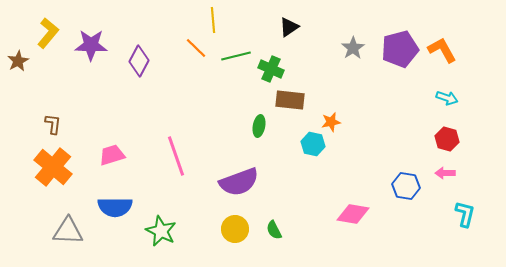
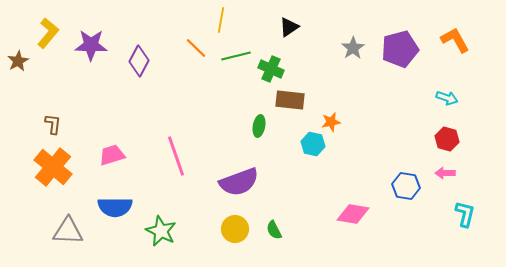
yellow line: moved 8 px right; rotated 15 degrees clockwise
orange L-shape: moved 13 px right, 10 px up
